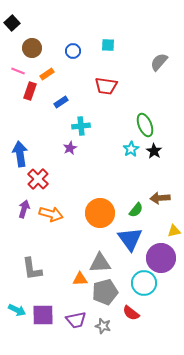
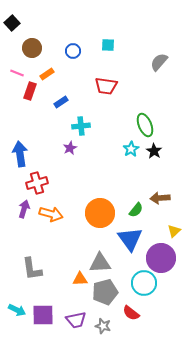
pink line: moved 1 px left, 2 px down
red cross: moved 1 px left, 4 px down; rotated 30 degrees clockwise
yellow triangle: rotated 32 degrees counterclockwise
